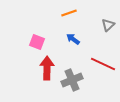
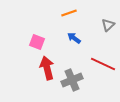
blue arrow: moved 1 px right, 1 px up
red arrow: rotated 15 degrees counterclockwise
